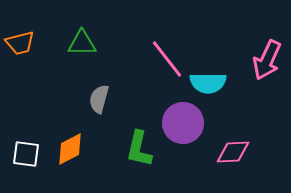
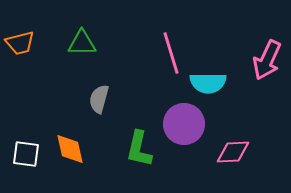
pink line: moved 4 px right, 6 px up; rotated 21 degrees clockwise
purple circle: moved 1 px right, 1 px down
orange diamond: rotated 76 degrees counterclockwise
